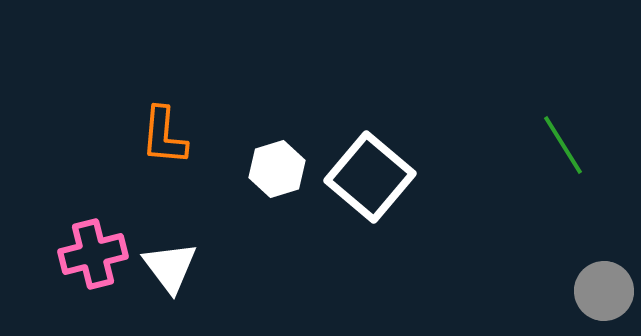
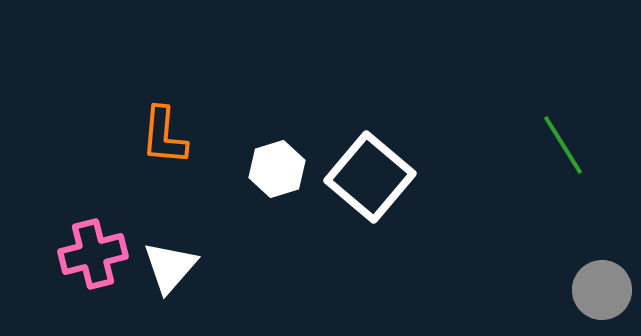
white triangle: rotated 18 degrees clockwise
gray circle: moved 2 px left, 1 px up
